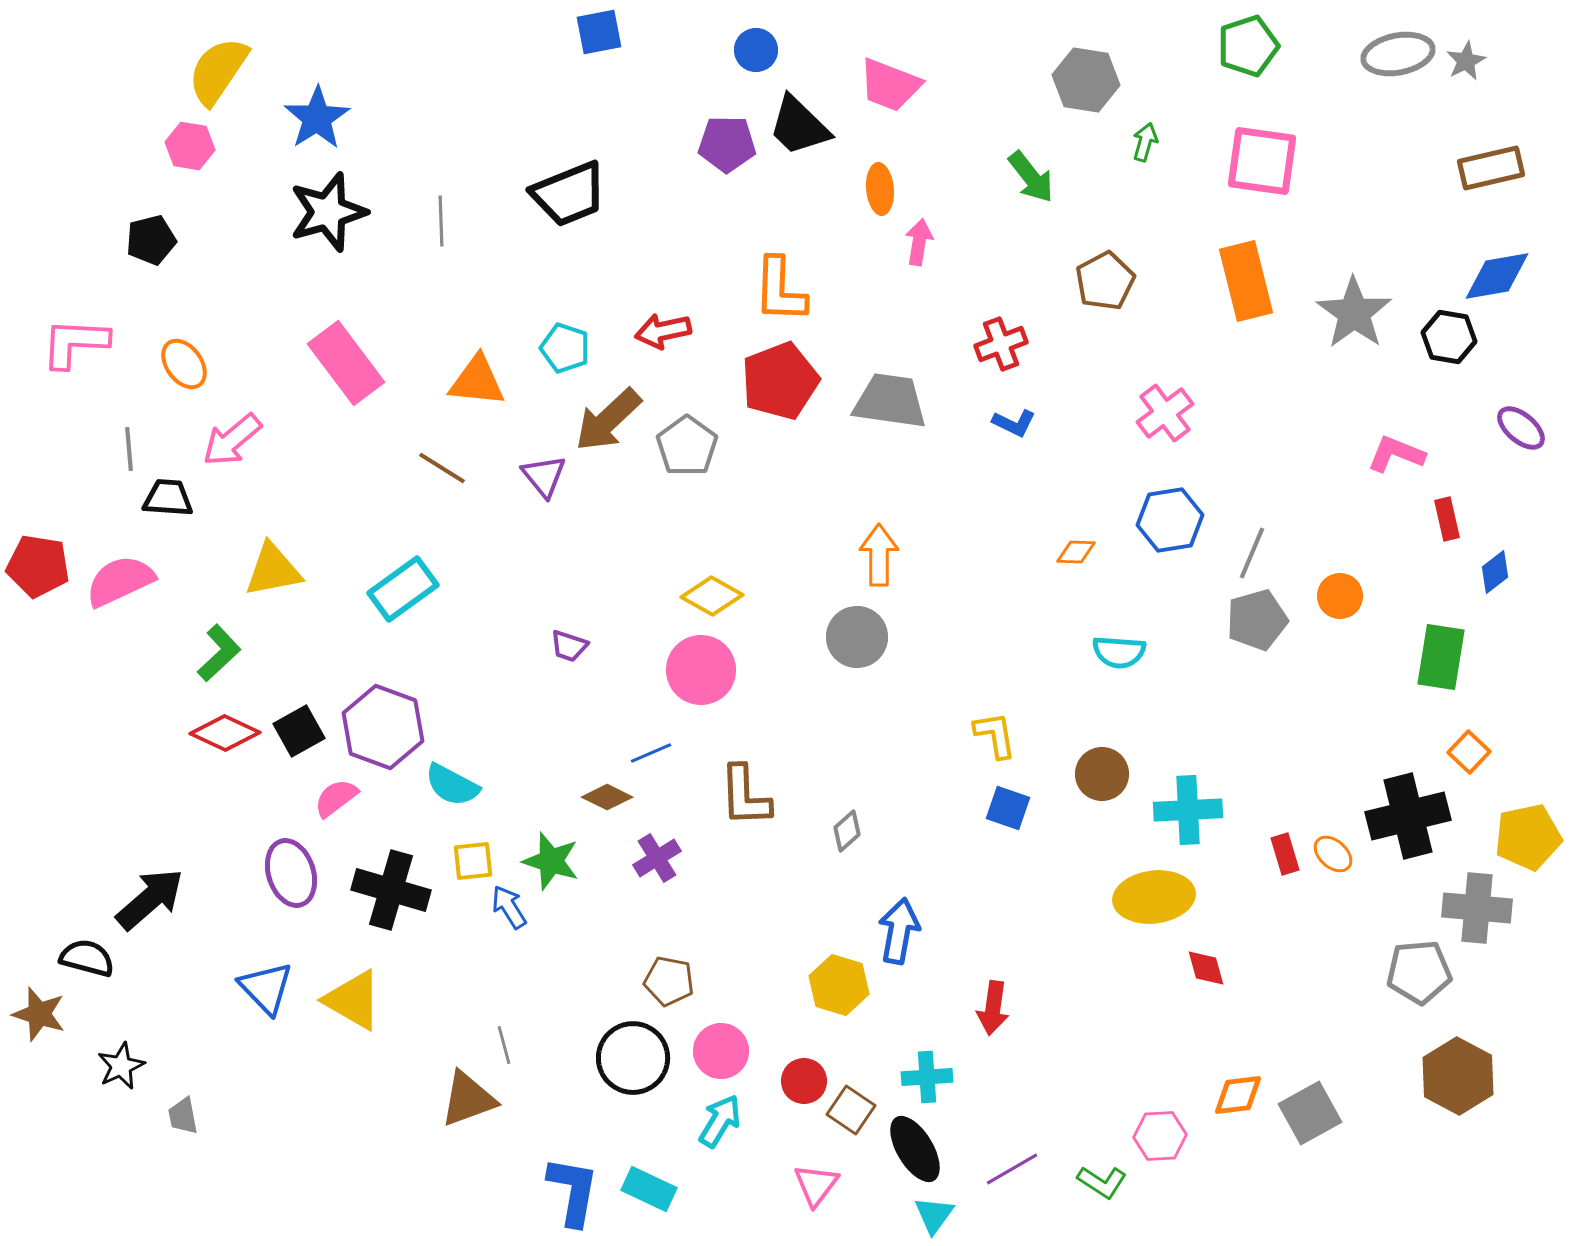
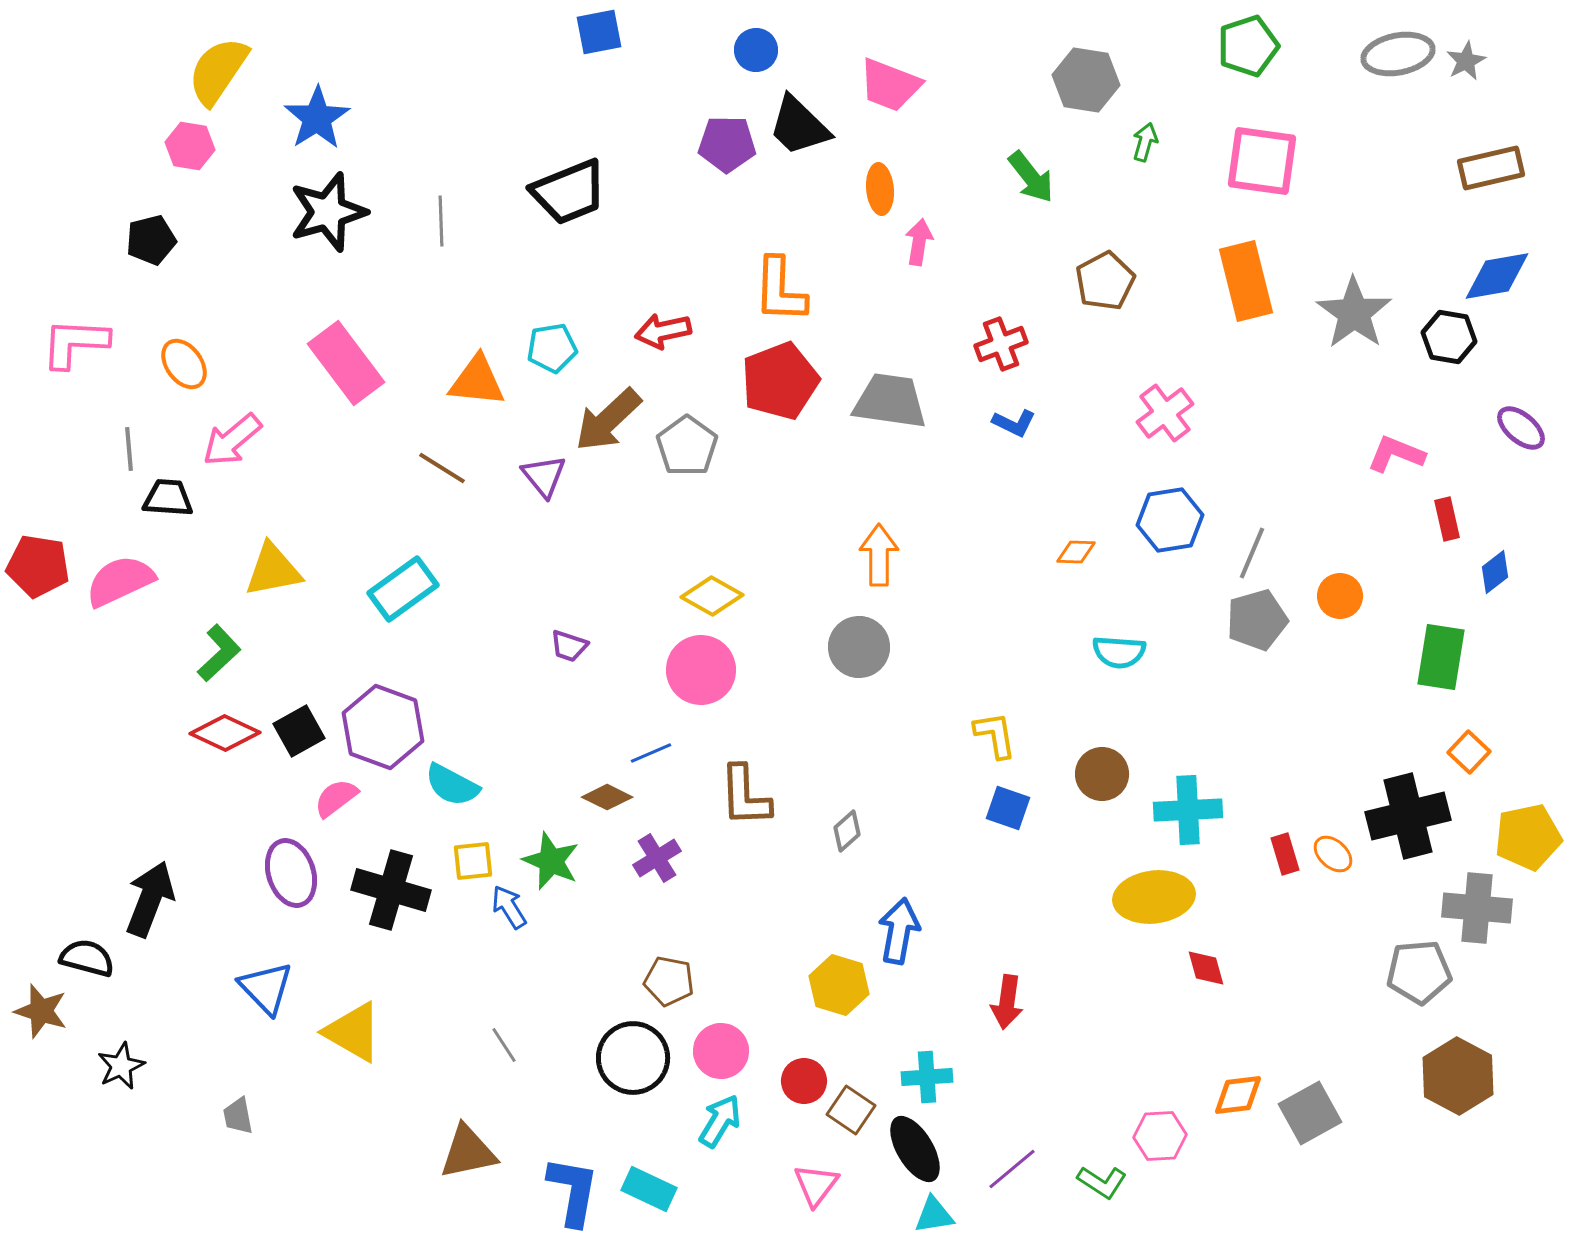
black trapezoid at (569, 194): moved 2 px up
cyan pentagon at (565, 348): moved 13 px left; rotated 27 degrees counterclockwise
gray circle at (857, 637): moved 2 px right, 10 px down
green star at (551, 861): rotated 6 degrees clockwise
black arrow at (150, 899): rotated 28 degrees counterclockwise
yellow triangle at (353, 1000): moved 32 px down
red arrow at (993, 1008): moved 14 px right, 6 px up
brown star at (39, 1014): moved 2 px right, 3 px up
gray line at (504, 1045): rotated 18 degrees counterclockwise
brown triangle at (468, 1099): moved 53 px down; rotated 8 degrees clockwise
gray trapezoid at (183, 1116): moved 55 px right
purple line at (1012, 1169): rotated 10 degrees counterclockwise
cyan triangle at (934, 1215): rotated 45 degrees clockwise
